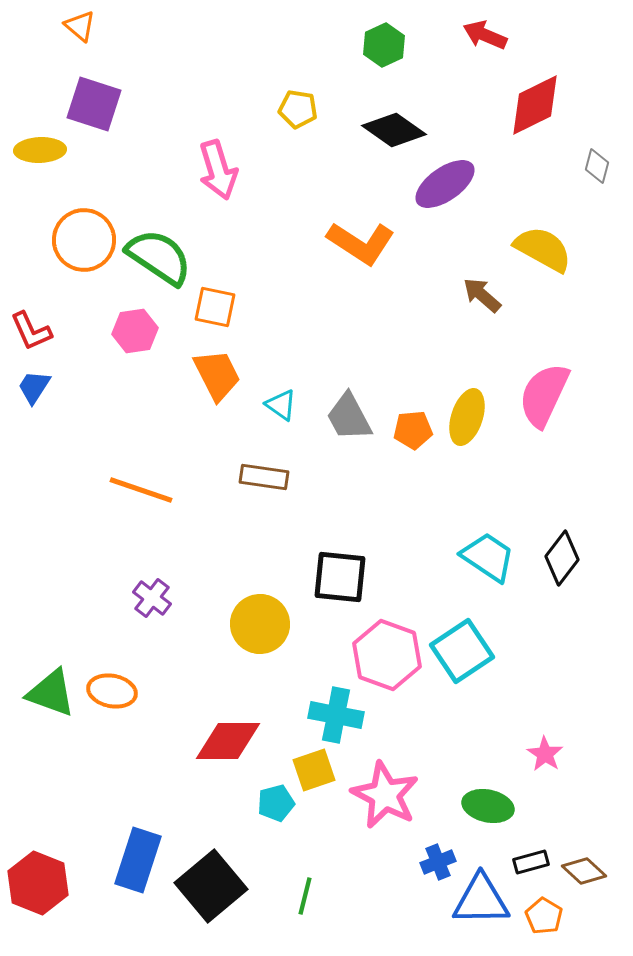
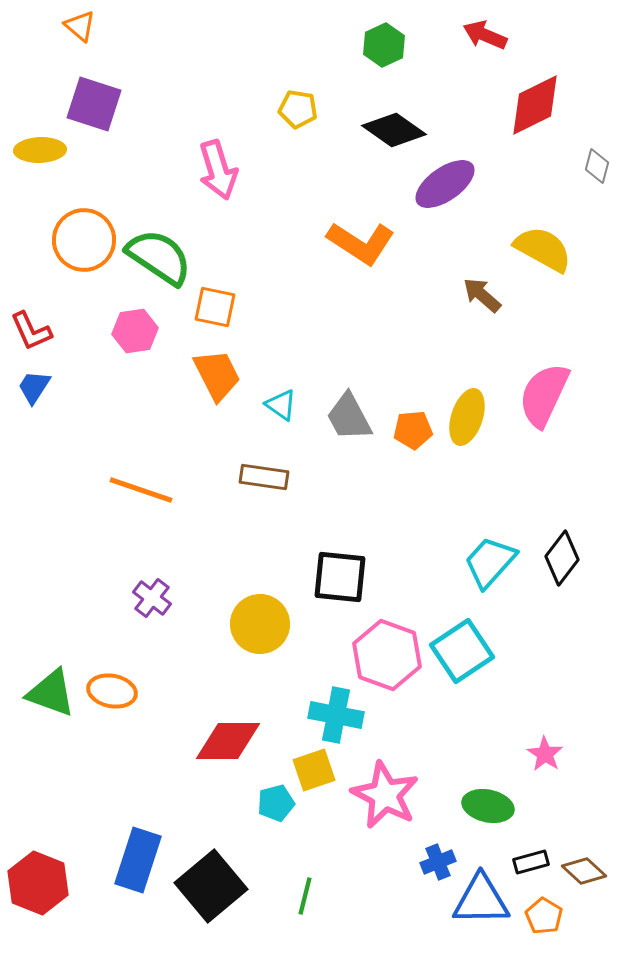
cyan trapezoid at (488, 557): moved 2 px right, 5 px down; rotated 82 degrees counterclockwise
